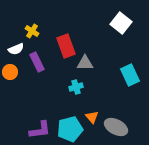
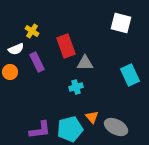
white square: rotated 25 degrees counterclockwise
